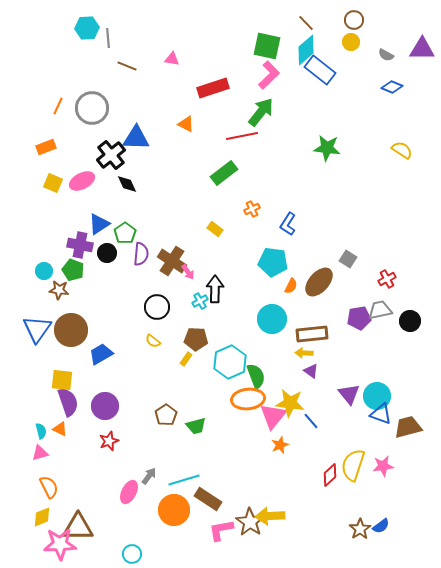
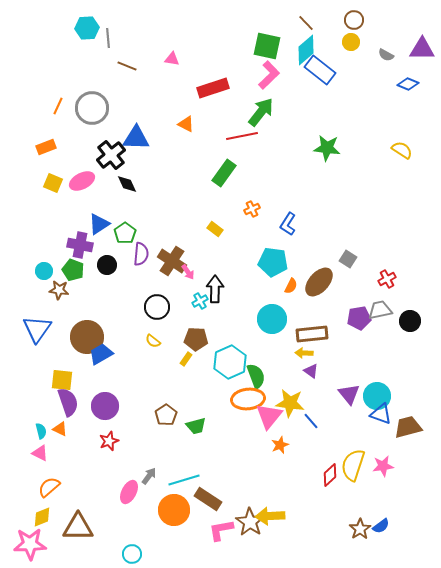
blue diamond at (392, 87): moved 16 px right, 3 px up
green rectangle at (224, 173): rotated 16 degrees counterclockwise
black circle at (107, 253): moved 12 px down
brown circle at (71, 330): moved 16 px right, 7 px down
pink triangle at (273, 416): moved 4 px left
pink triangle at (40, 453): rotated 42 degrees clockwise
orange semicircle at (49, 487): rotated 105 degrees counterclockwise
pink star at (60, 544): moved 30 px left
